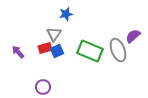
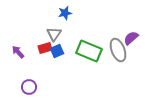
blue star: moved 1 px left, 1 px up
purple semicircle: moved 2 px left, 2 px down
green rectangle: moved 1 px left
purple circle: moved 14 px left
